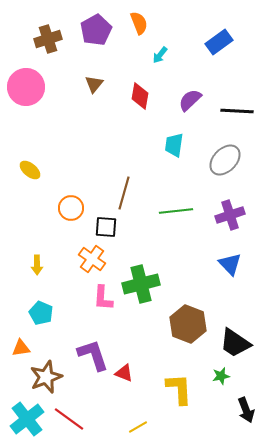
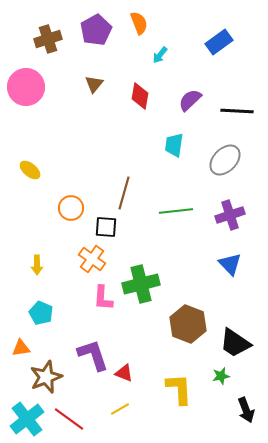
yellow line: moved 18 px left, 18 px up
